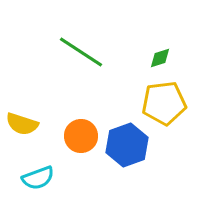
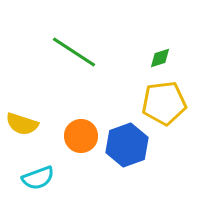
green line: moved 7 px left
